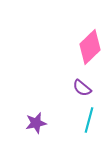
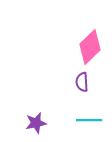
purple semicircle: moved 6 px up; rotated 48 degrees clockwise
cyan line: rotated 75 degrees clockwise
